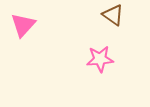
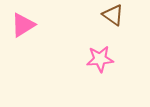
pink triangle: rotated 16 degrees clockwise
